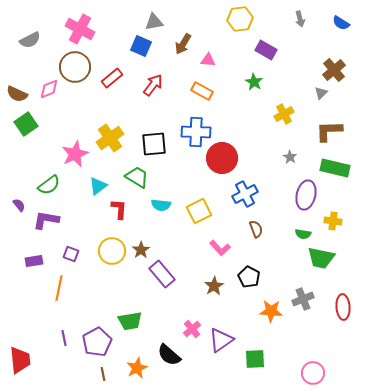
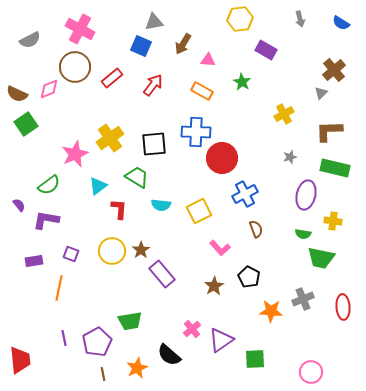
green star at (254, 82): moved 12 px left
gray star at (290, 157): rotated 24 degrees clockwise
pink circle at (313, 373): moved 2 px left, 1 px up
